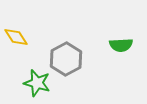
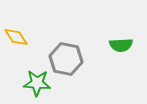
gray hexagon: rotated 20 degrees counterclockwise
green star: rotated 12 degrees counterclockwise
